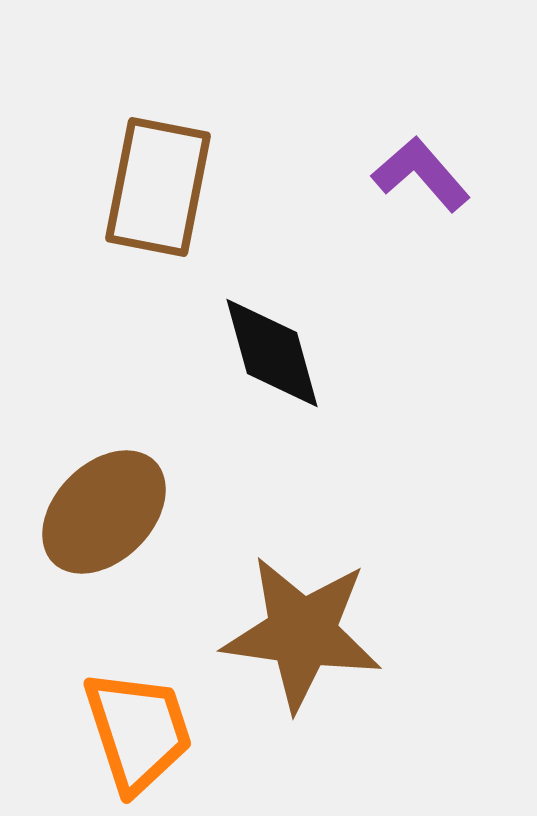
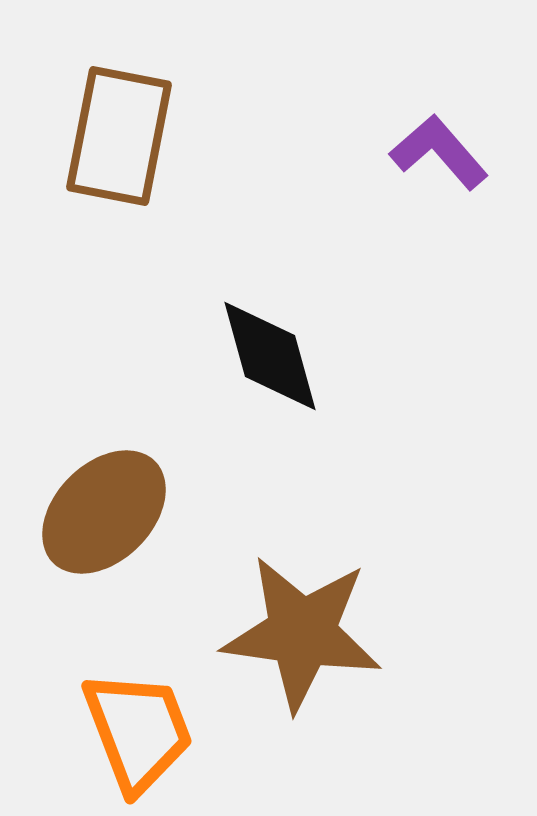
purple L-shape: moved 18 px right, 22 px up
brown rectangle: moved 39 px left, 51 px up
black diamond: moved 2 px left, 3 px down
orange trapezoid: rotated 3 degrees counterclockwise
